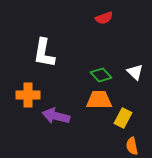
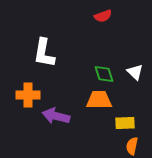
red semicircle: moved 1 px left, 2 px up
green diamond: moved 3 px right, 1 px up; rotated 25 degrees clockwise
yellow rectangle: moved 2 px right, 5 px down; rotated 60 degrees clockwise
orange semicircle: rotated 24 degrees clockwise
